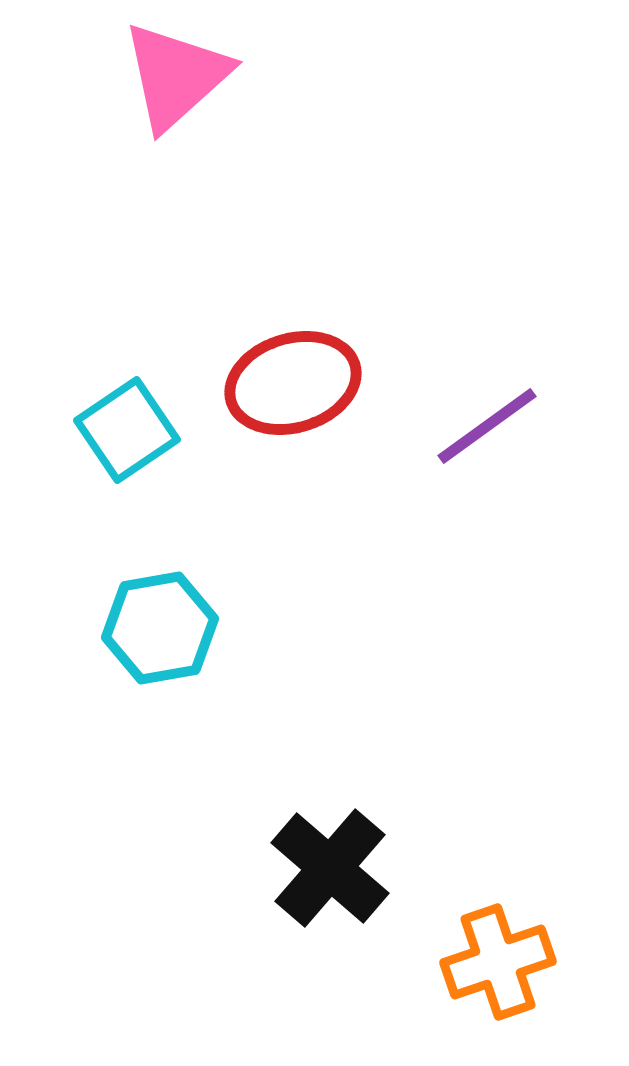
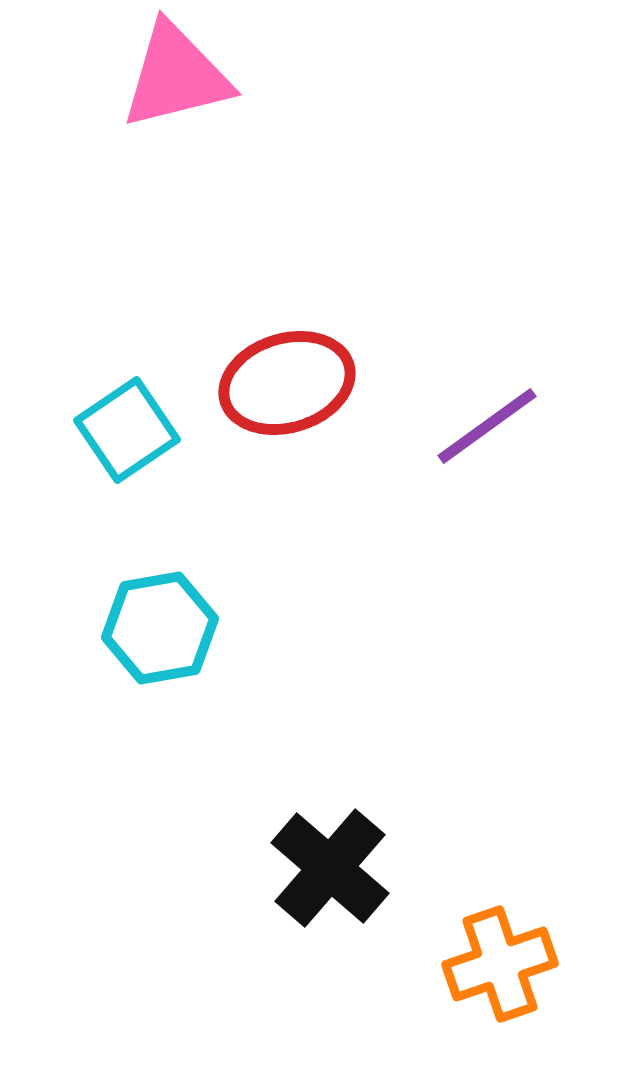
pink triangle: rotated 28 degrees clockwise
red ellipse: moved 6 px left
orange cross: moved 2 px right, 2 px down
